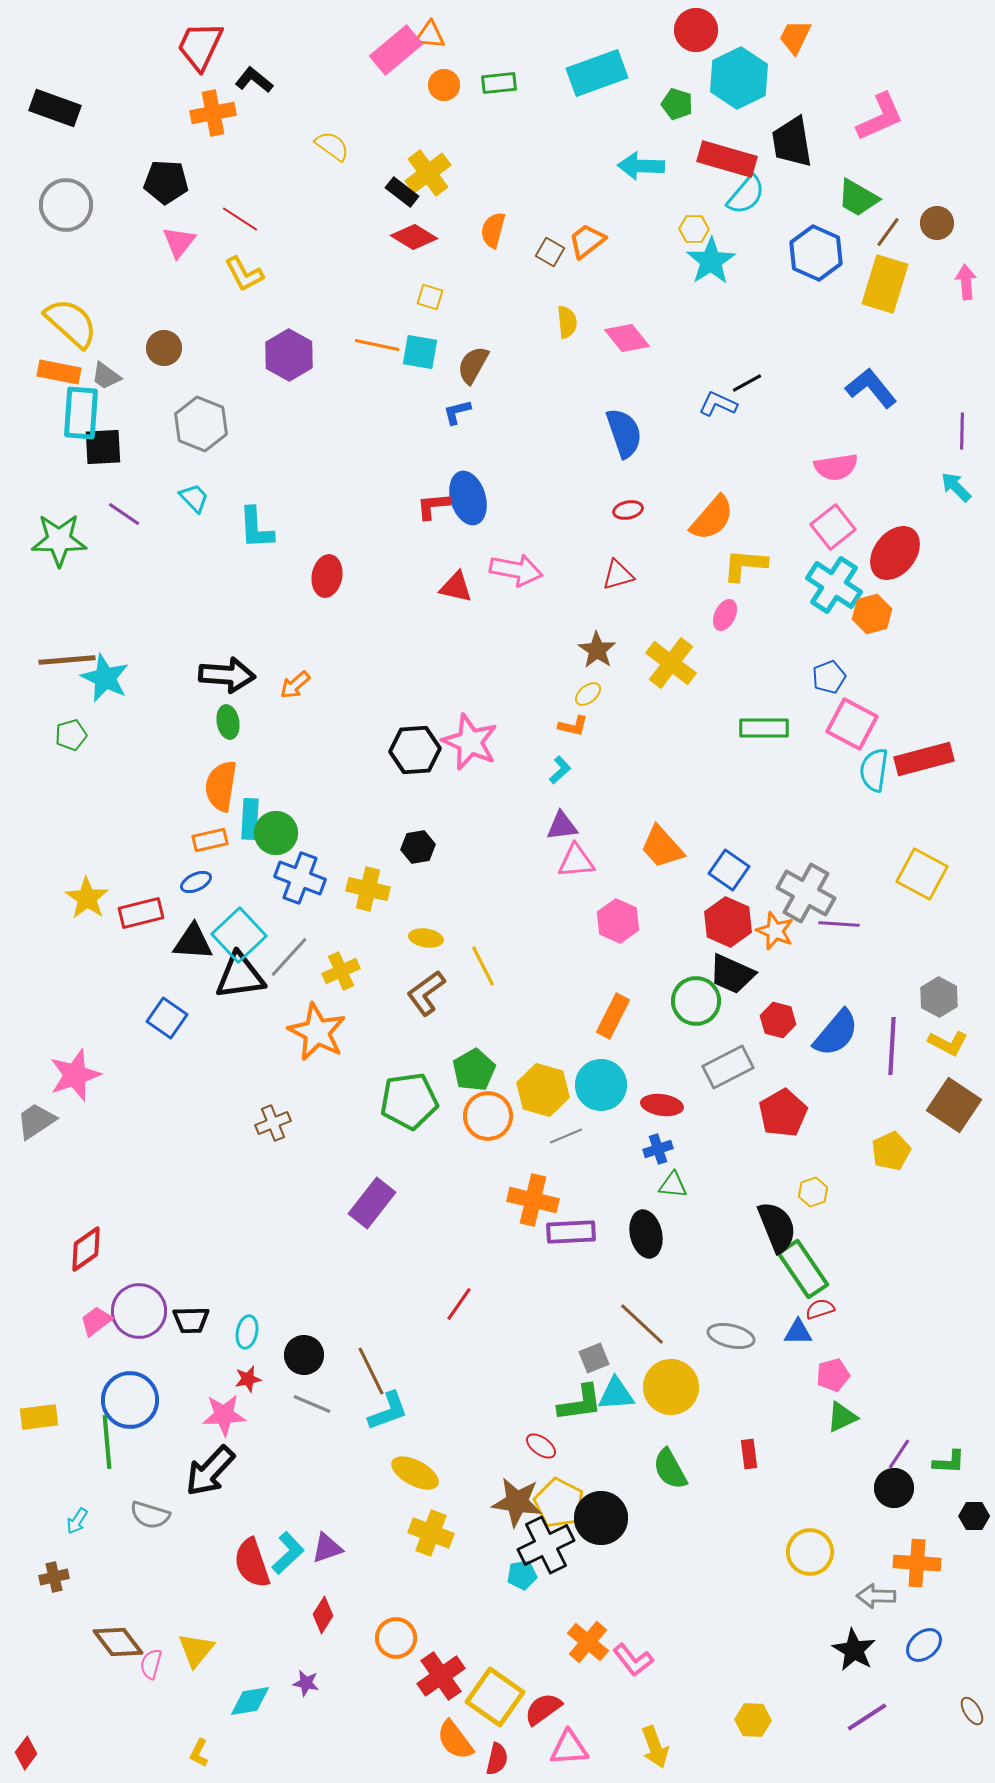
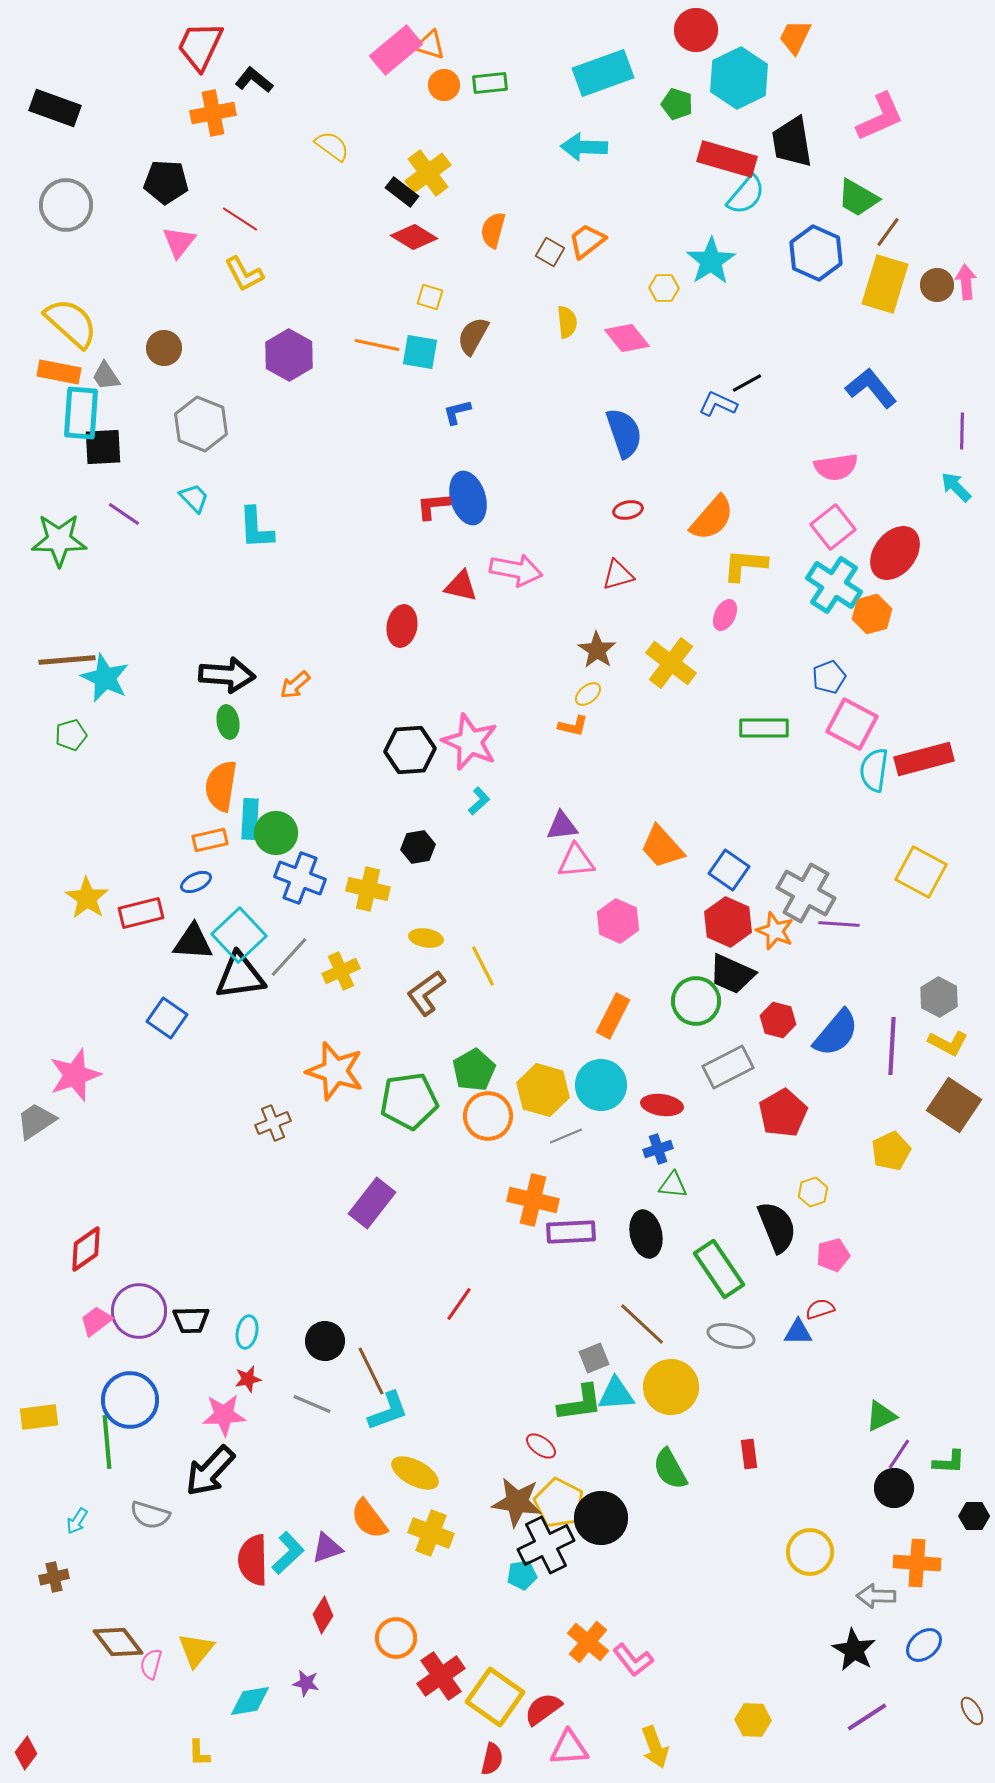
orange triangle at (430, 35): moved 10 px down; rotated 12 degrees clockwise
cyan rectangle at (597, 73): moved 6 px right
green rectangle at (499, 83): moved 9 px left
cyan arrow at (641, 166): moved 57 px left, 19 px up
brown circle at (937, 223): moved 62 px down
yellow hexagon at (694, 229): moved 30 px left, 59 px down
brown semicircle at (473, 365): moved 29 px up
gray trapezoid at (106, 376): rotated 20 degrees clockwise
red ellipse at (327, 576): moved 75 px right, 50 px down
red triangle at (456, 587): moved 5 px right, 1 px up
black hexagon at (415, 750): moved 5 px left
cyan L-shape at (560, 770): moved 81 px left, 31 px down
yellow square at (922, 874): moved 1 px left, 2 px up
orange star at (317, 1032): moved 18 px right, 39 px down; rotated 10 degrees counterclockwise
green rectangle at (803, 1269): moved 84 px left
black circle at (304, 1355): moved 21 px right, 14 px up
pink pentagon at (833, 1375): moved 120 px up
green triangle at (842, 1417): moved 39 px right, 1 px up
red semicircle at (252, 1563): moved 1 px right, 3 px up; rotated 18 degrees clockwise
orange semicircle at (455, 1740): moved 86 px left, 221 px up
yellow L-shape at (199, 1753): rotated 28 degrees counterclockwise
red semicircle at (497, 1759): moved 5 px left
